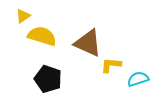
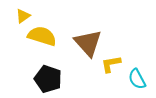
brown triangle: rotated 24 degrees clockwise
yellow L-shape: moved 1 px up; rotated 15 degrees counterclockwise
cyan semicircle: moved 1 px left; rotated 100 degrees counterclockwise
